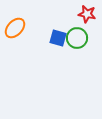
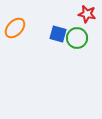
blue square: moved 4 px up
